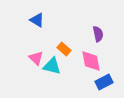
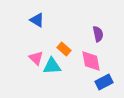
cyan triangle: rotated 18 degrees counterclockwise
